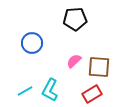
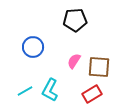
black pentagon: moved 1 px down
blue circle: moved 1 px right, 4 px down
pink semicircle: rotated 14 degrees counterclockwise
